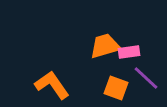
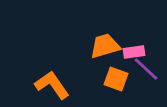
pink rectangle: moved 5 px right
purple line: moved 9 px up
orange square: moved 9 px up
